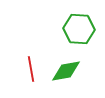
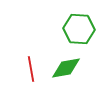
green diamond: moved 3 px up
